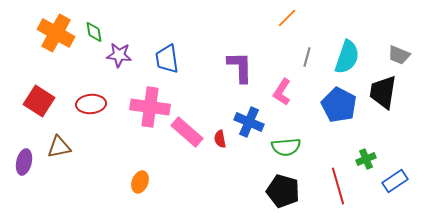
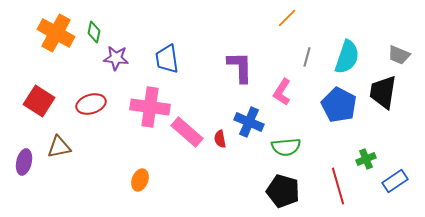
green diamond: rotated 20 degrees clockwise
purple star: moved 3 px left, 3 px down
red ellipse: rotated 12 degrees counterclockwise
orange ellipse: moved 2 px up
